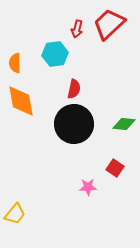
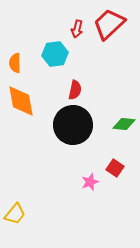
red semicircle: moved 1 px right, 1 px down
black circle: moved 1 px left, 1 px down
pink star: moved 2 px right, 5 px up; rotated 18 degrees counterclockwise
